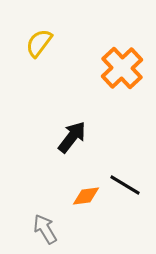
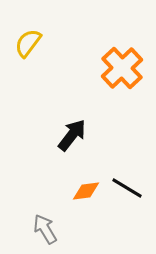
yellow semicircle: moved 11 px left
black arrow: moved 2 px up
black line: moved 2 px right, 3 px down
orange diamond: moved 5 px up
